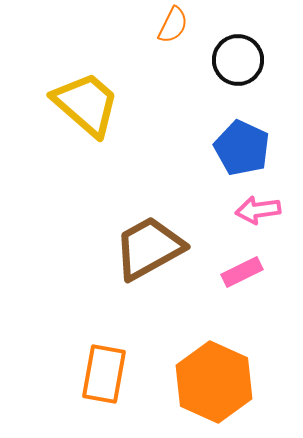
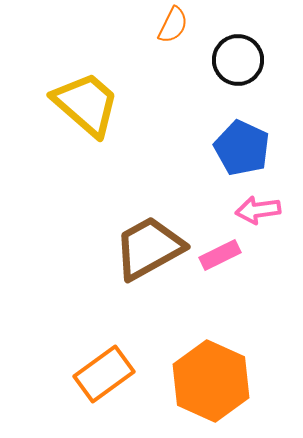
pink rectangle: moved 22 px left, 17 px up
orange rectangle: rotated 44 degrees clockwise
orange hexagon: moved 3 px left, 1 px up
